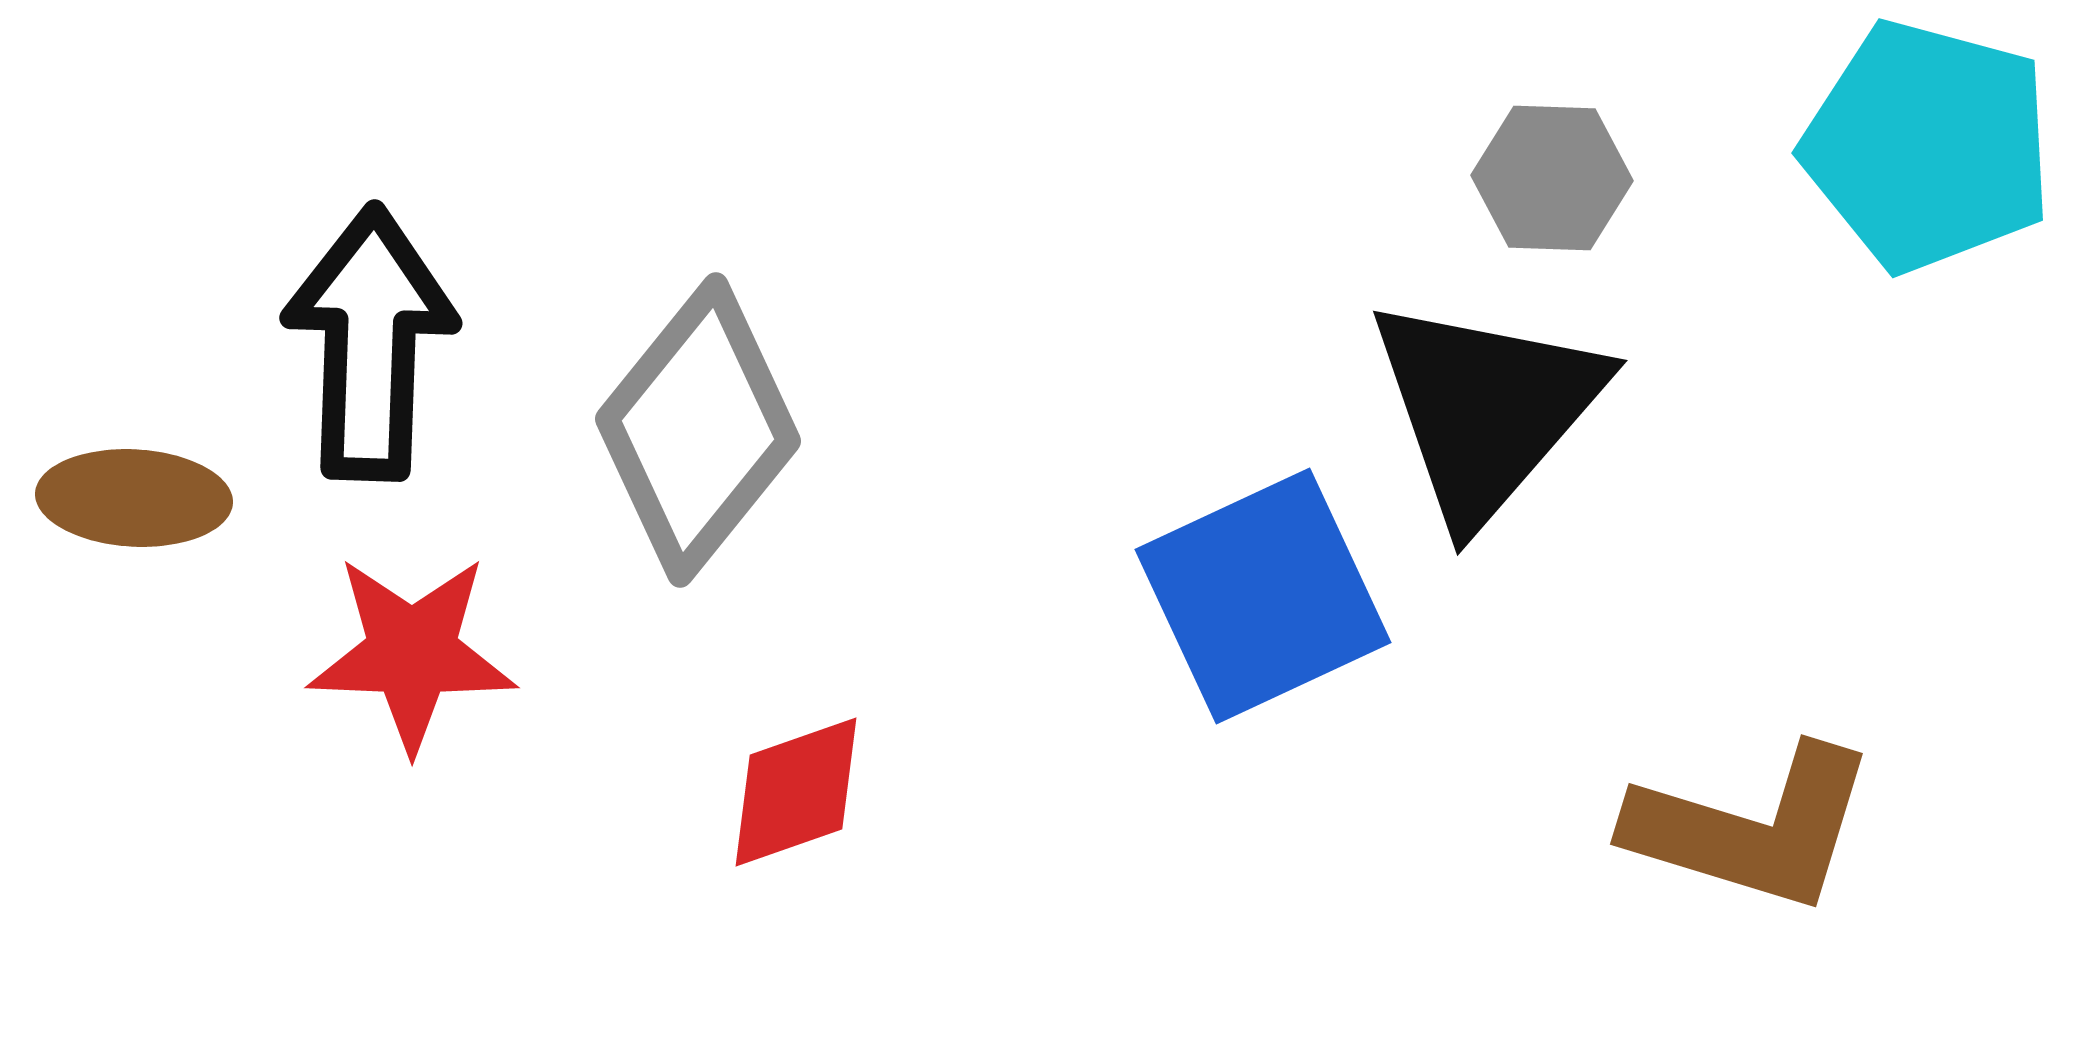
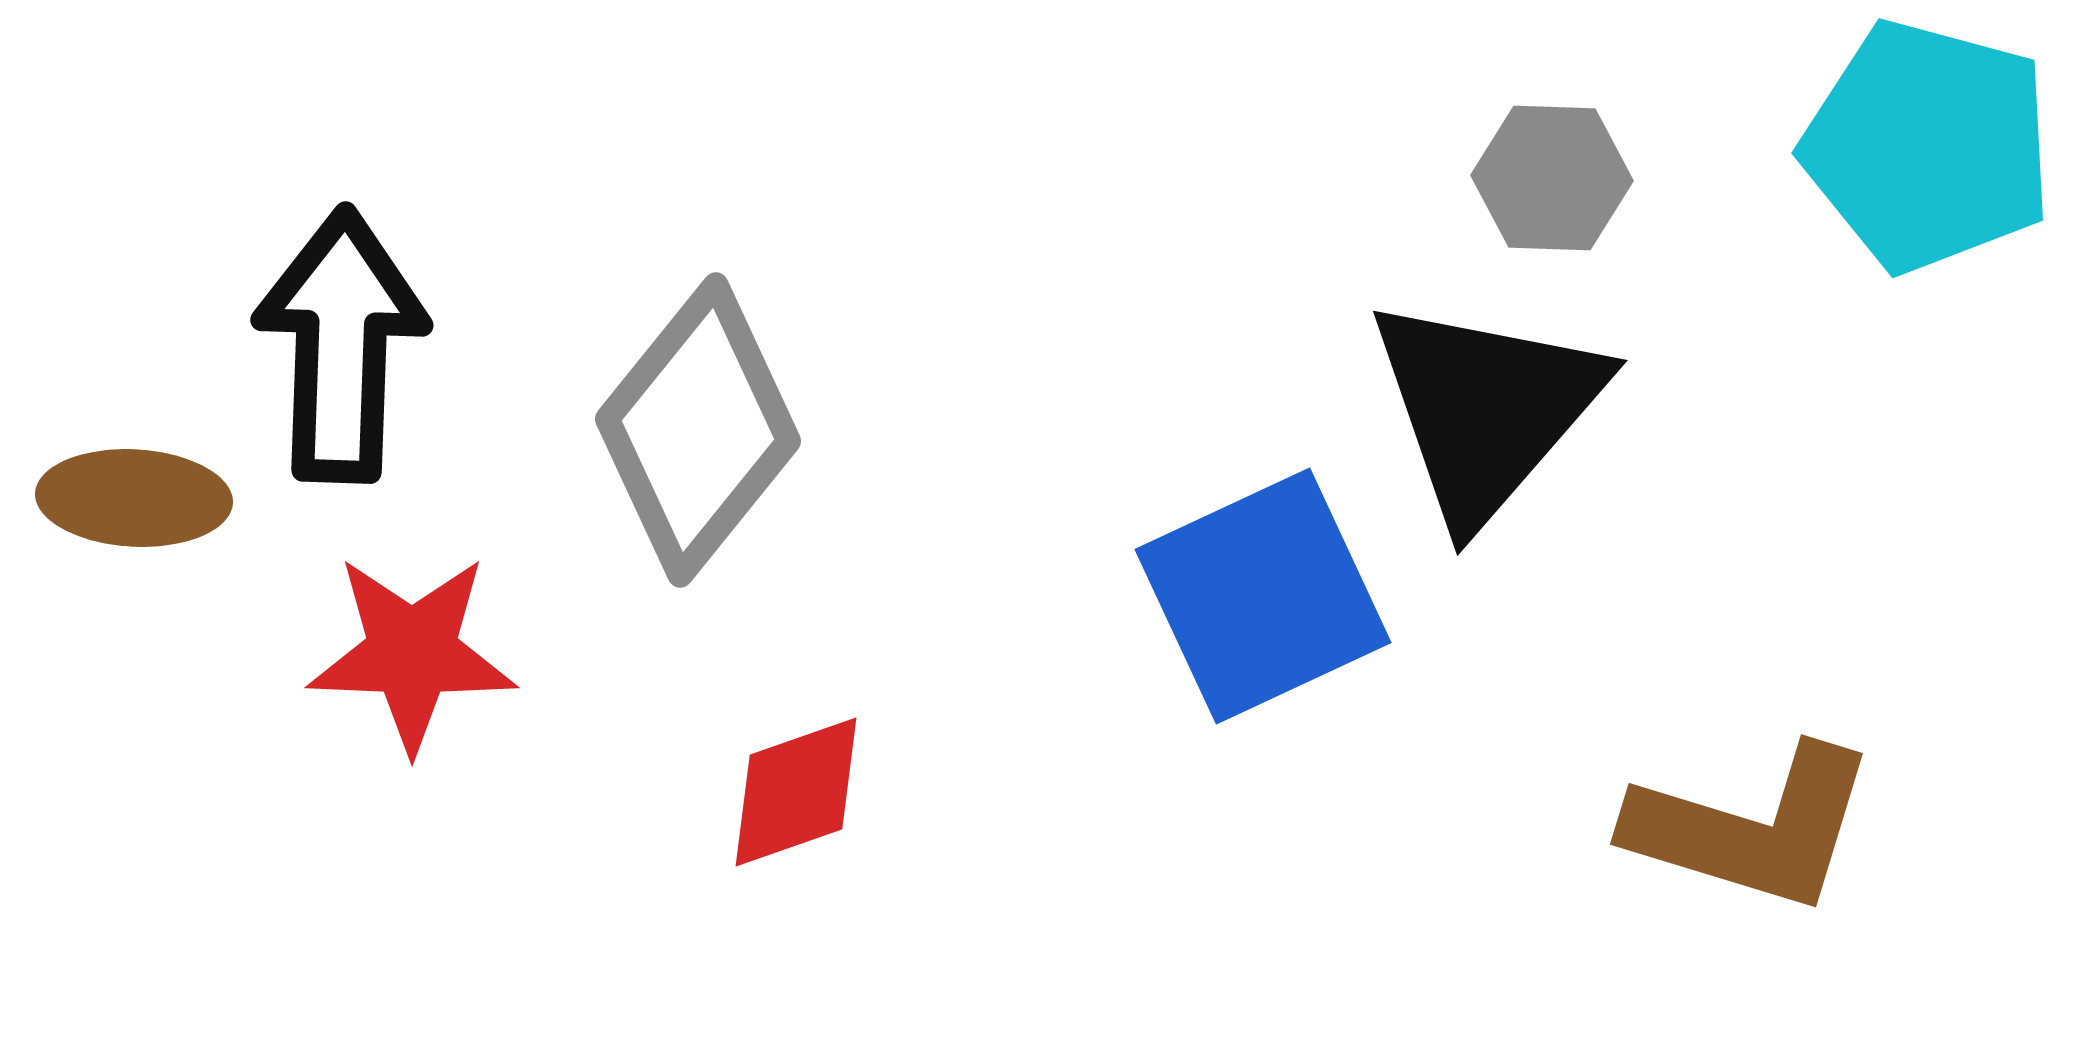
black arrow: moved 29 px left, 2 px down
